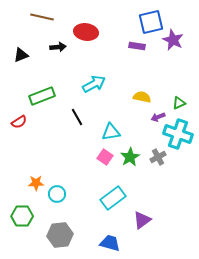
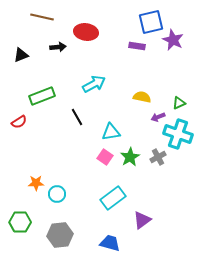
green hexagon: moved 2 px left, 6 px down
